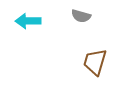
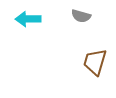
cyan arrow: moved 2 px up
